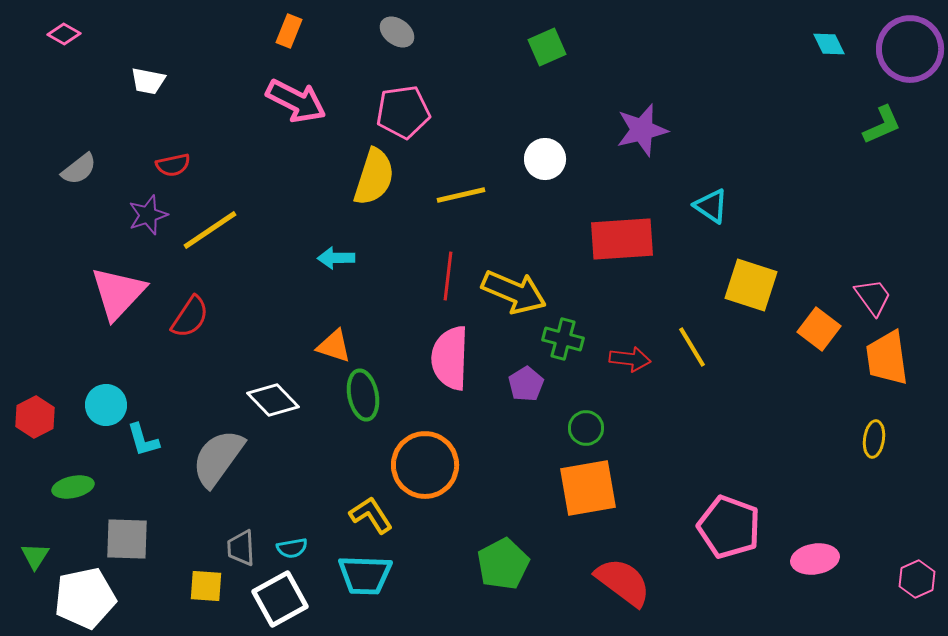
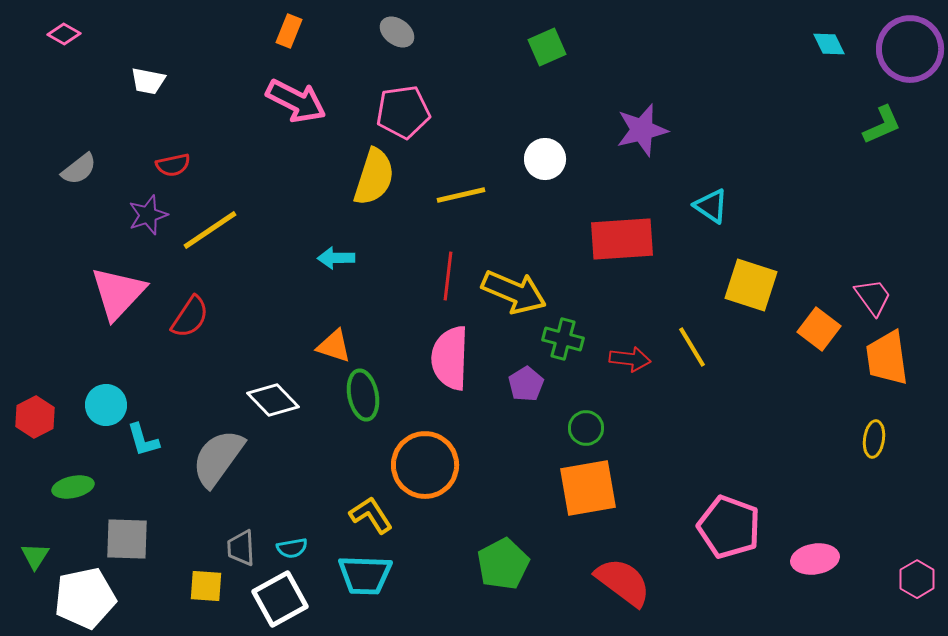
pink hexagon at (917, 579): rotated 6 degrees counterclockwise
